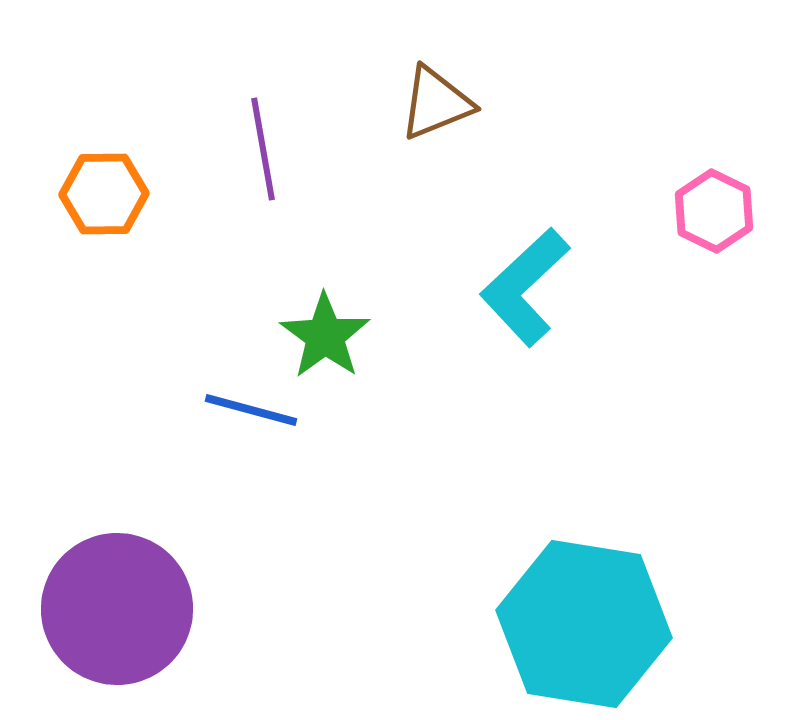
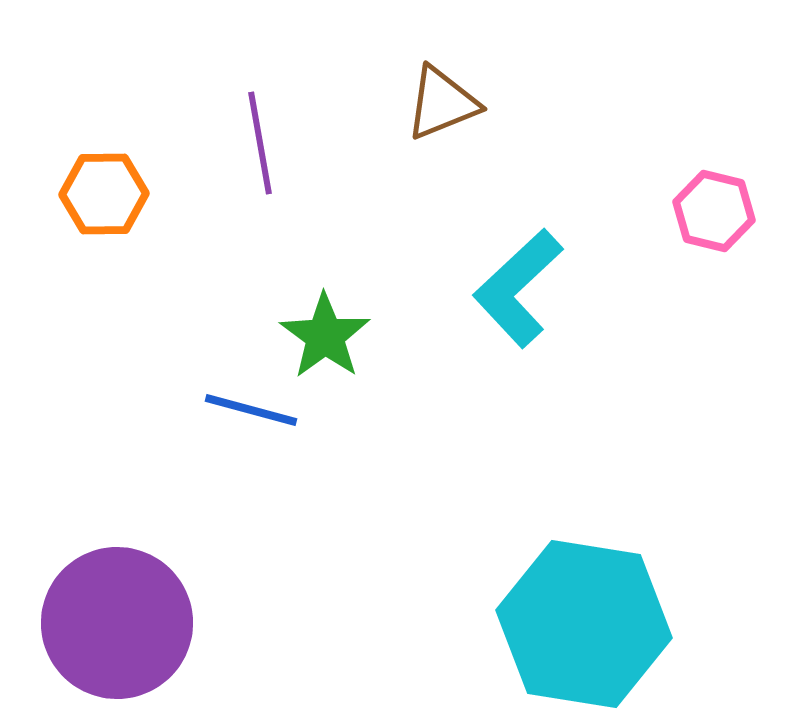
brown triangle: moved 6 px right
purple line: moved 3 px left, 6 px up
pink hexagon: rotated 12 degrees counterclockwise
cyan L-shape: moved 7 px left, 1 px down
purple circle: moved 14 px down
